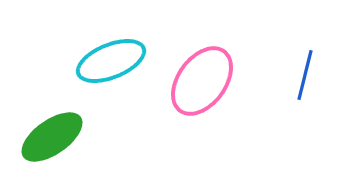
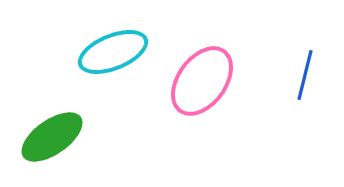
cyan ellipse: moved 2 px right, 9 px up
